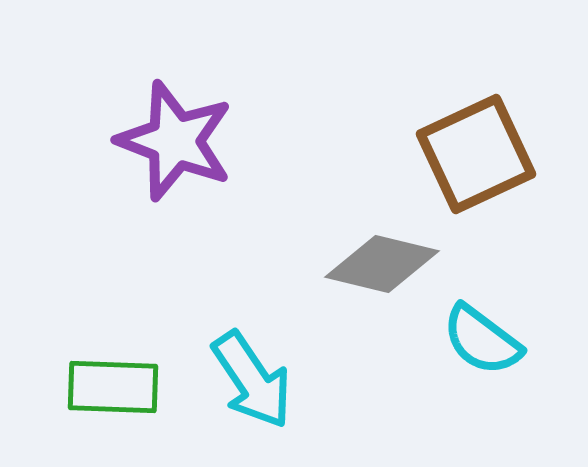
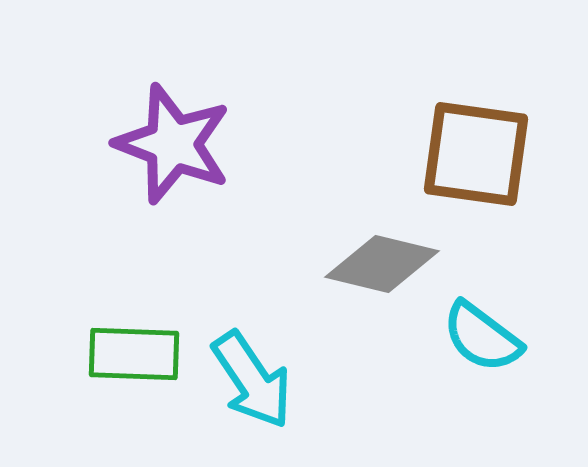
purple star: moved 2 px left, 3 px down
brown square: rotated 33 degrees clockwise
cyan semicircle: moved 3 px up
green rectangle: moved 21 px right, 33 px up
